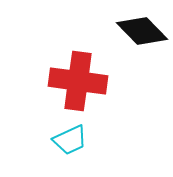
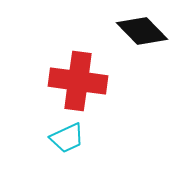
cyan trapezoid: moved 3 px left, 2 px up
